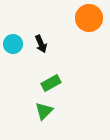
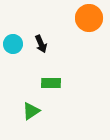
green rectangle: rotated 30 degrees clockwise
green triangle: moved 13 px left; rotated 12 degrees clockwise
